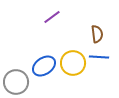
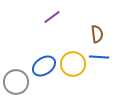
yellow circle: moved 1 px down
